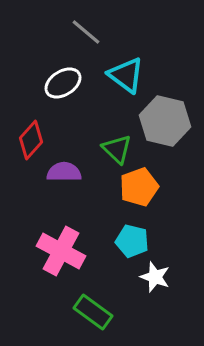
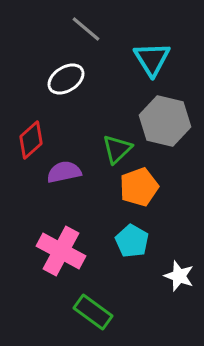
gray line: moved 3 px up
cyan triangle: moved 26 px right, 16 px up; rotated 21 degrees clockwise
white ellipse: moved 3 px right, 4 px up
red diamond: rotated 6 degrees clockwise
green triangle: rotated 32 degrees clockwise
purple semicircle: rotated 12 degrees counterclockwise
cyan pentagon: rotated 16 degrees clockwise
white star: moved 24 px right, 1 px up
